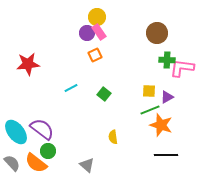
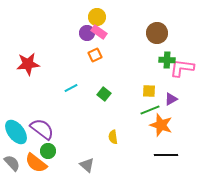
pink rectangle: rotated 21 degrees counterclockwise
purple triangle: moved 4 px right, 2 px down
